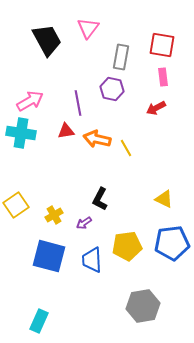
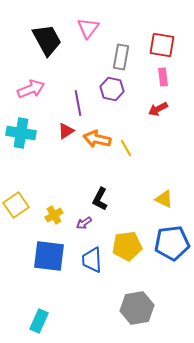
pink arrow: moved 1 px right, 12 px up; rotated 8 degrees clockwise
red arrow: moved 2 px right, 1 px down
red triangle: rotated 24 degrees counterclockwise
blue square: rotated 8 degrees counterclockwise
gray hexagon: moved 6 px left, 2 px down
